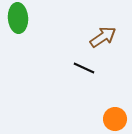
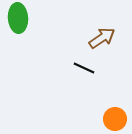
brown arrow: moved 1 px left, 1 px down
